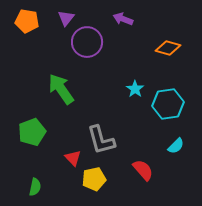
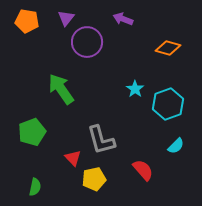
cyan hexagon: rotated 12 degrees counterclockwise
